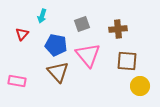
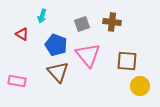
brown cross: moved 6 px left, 7 px up; rotated 12 degrees clockwise
red triangle: rotated 40 degrees counterclockwise
blue pentagon: rotated 10 degrees clockwise
